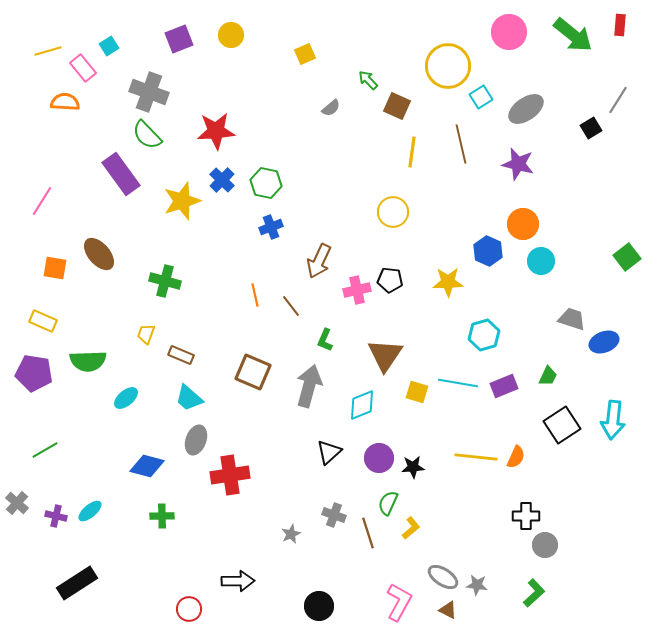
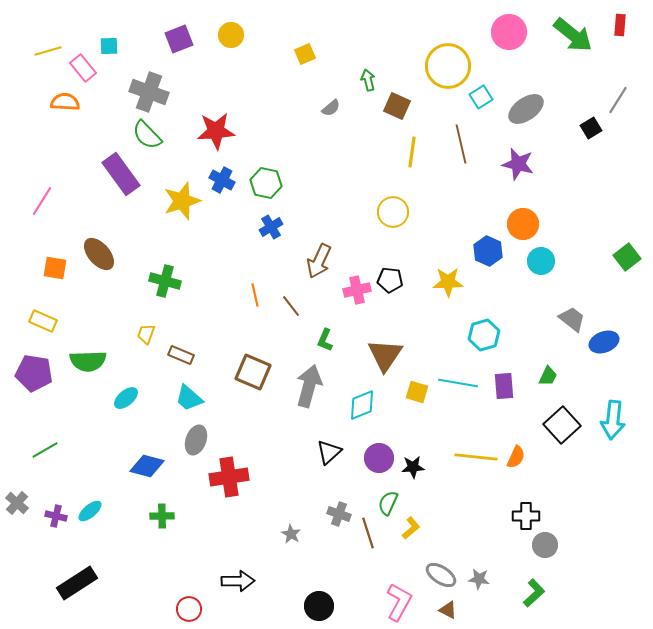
cyan square at (109, 46): rotated 30 degrees clockwise
green arrow at (368, 80): rotated 30 degrees clockwise
blue cross at (222, 180): rotated 15 degrees counterclockwise
blue cross at (271, 227): rotated 10 degrees counterclockwise
gray trapezoid at (572, 319): rotated 20 degrees clockwise
purple rectangle at (504, 386): rotated 72 degrees counterclockwise
black square at (562, 425): rotated 9 degrees counterclockwise
red cross at (230, 475): moved 1 px left, 2 px down
gray cross at (334, 515): moved 5 px right, 1 px up
gray star at (291, 534): rotated 18 degrees counterclockwise
gray ellipse at (443, 577): moved 2 px left, 2 px up
gray star at (477, 585): moved 2 px right, 6 px up
